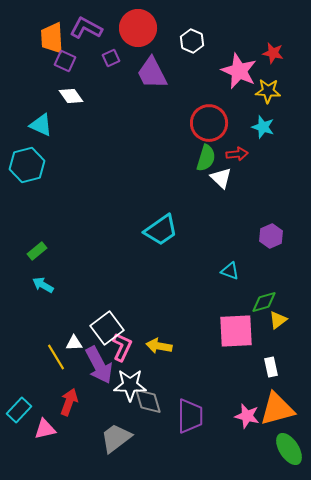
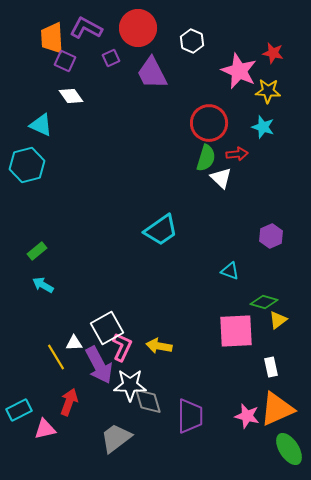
green diamond at (264, 302): rotated 32 degrees clockwise
white square at (107, 328): rotated 8 degrees clockwise
orange triangle at (277, 409): rotated 9 degrees counterclockwise
cyan rectangle at (19, 410): rotated 20 degrees clockwise
